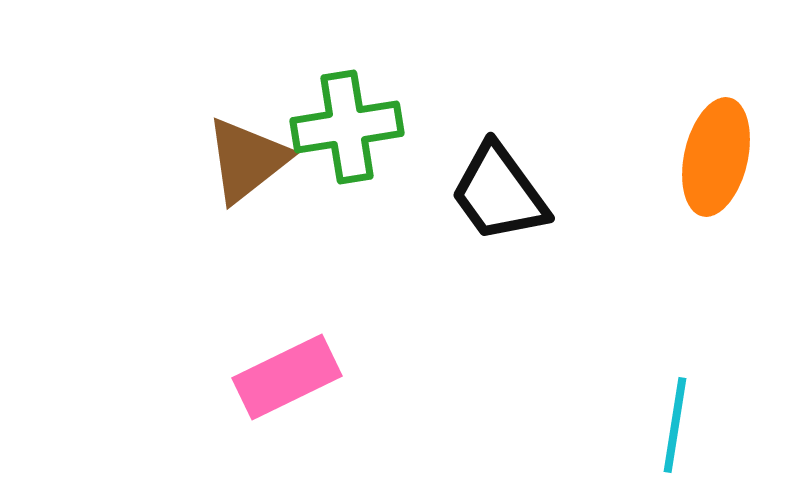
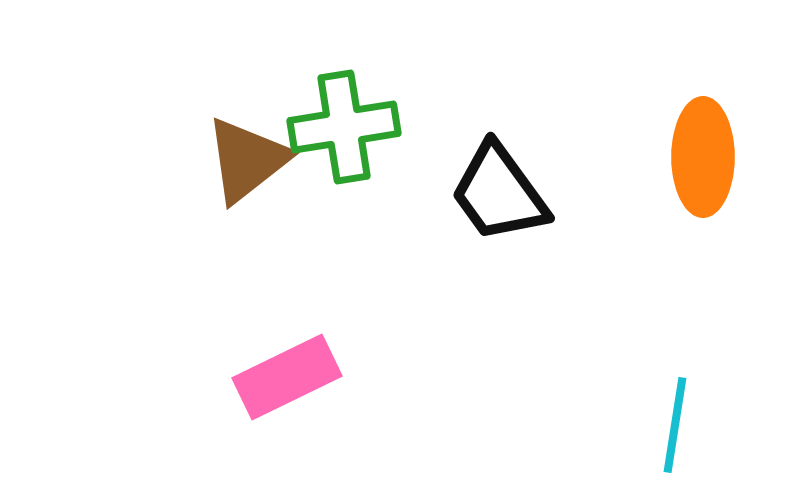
green cross: moved 3 px left
orange ellipse: moved 13 px left; rotated 13 degrees counterclockwise
